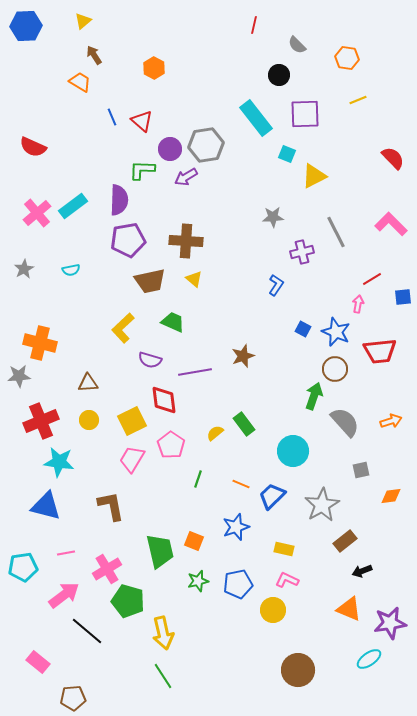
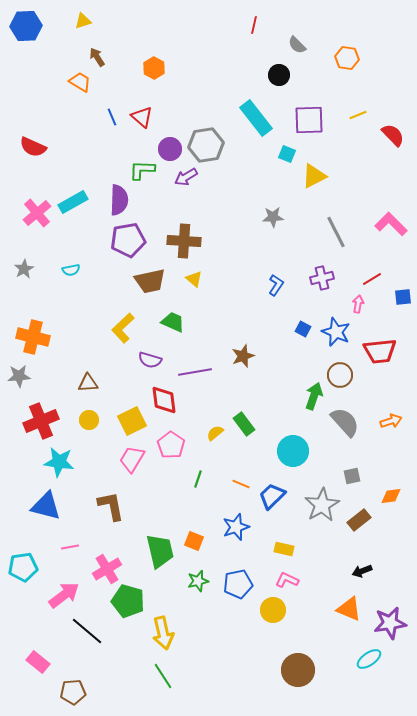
yellow triangle at (83, 21): rotated 24 degrees clockwise
brown arrow at (94, 55): moved 3 px right, 2 px down
yellow line at (358, 100): moved 15 px down
purple square at (305, 114): moved 4 px right, 6 px down
red triangle at (142, 121): moved 4 px up
red semicircle at (393, 158): moved 23 px up
cyan rectangle at (73, 206): moved 4 px up; rotated 8 degrees clockwise
brown cross at (186, 241): moved 2 px left
purple cross at (302, 252): moved 20 px right, 26 px down
orange cross at (40, 343): moved 7 px left, 6 px up
brown circle at (335, 369): moved 5 px right, 6 px down
gray square at (361, 470): moved 9 px left, 6 px down
brown rectangle at (345, 541): moved 14 px right, 21 px up
pink line at (66, 553): moved 4 px right, 6 px up
brown pentagon at (73, 698): moved 6 px up
